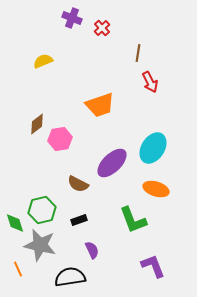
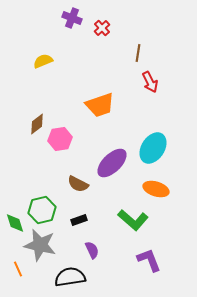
green L-shape: rotated 28 degrees counterclockwise
purple L-shape: moved 4 px left, 6 px up
